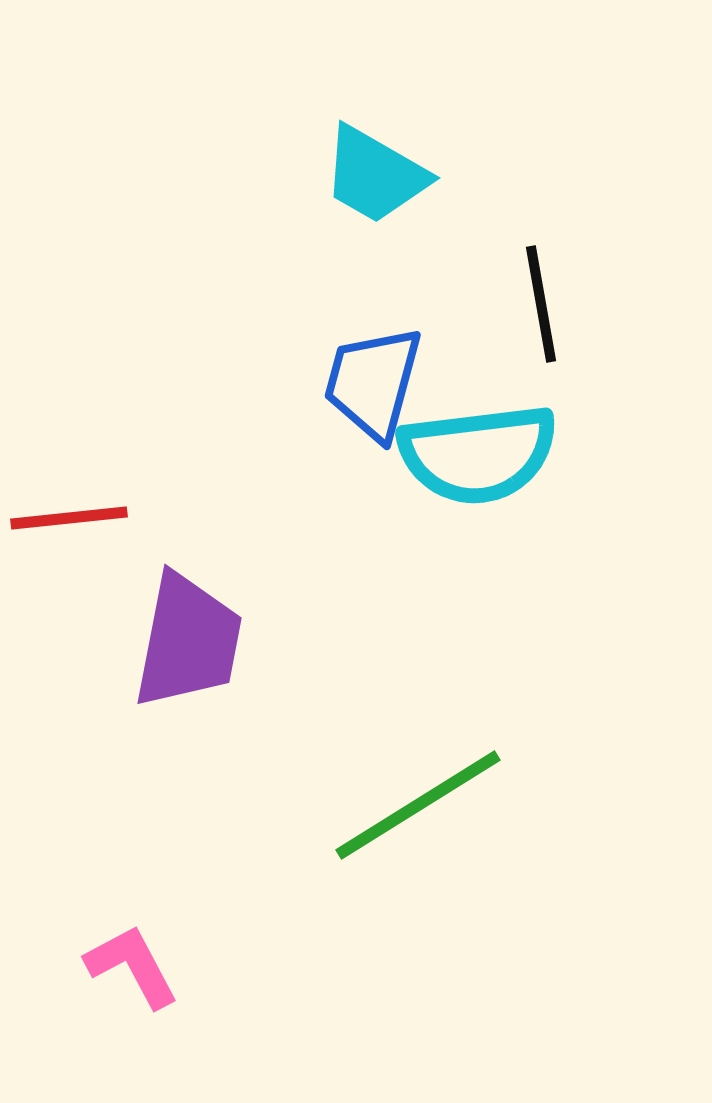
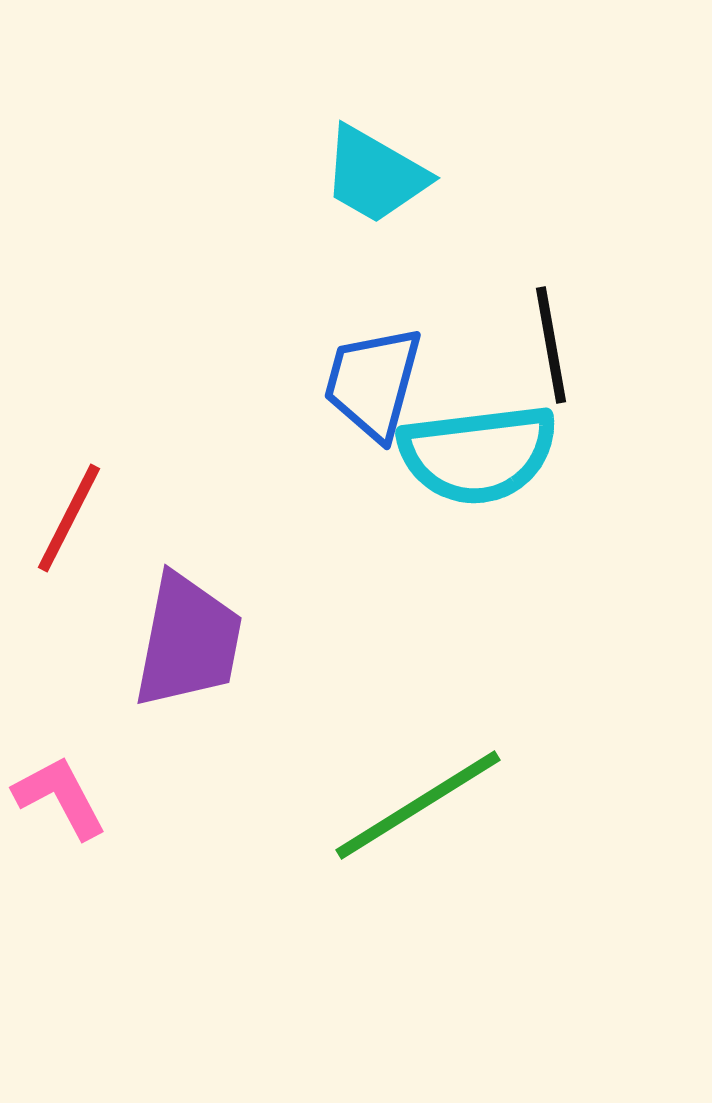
black line: moved 10 px right, 41 px down
red line: rotated 57 degrees counterclockwise
pink L-shape: moved 72 px left, 169 px up
